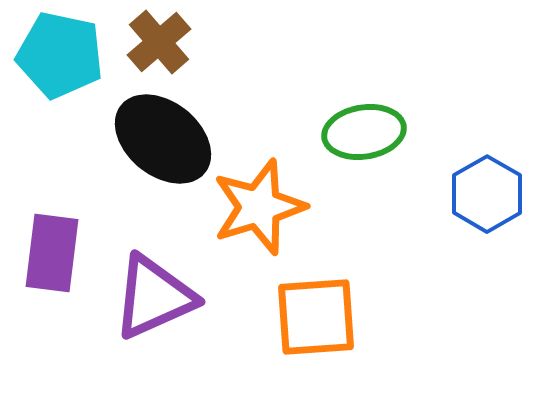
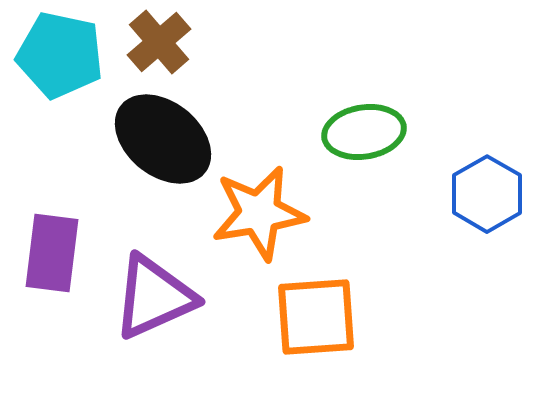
orange star: moved 6 px down; rotated 8 degrees clockwise
